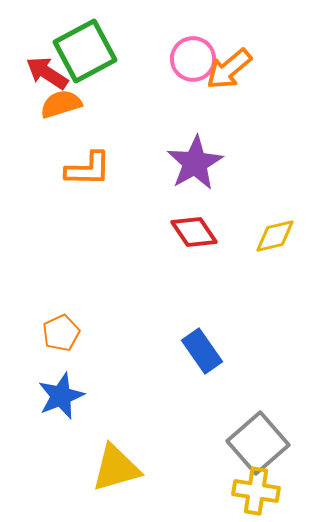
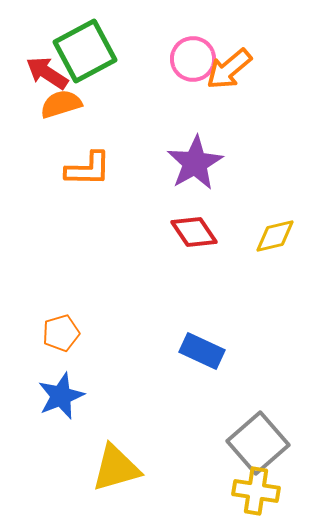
orange pentagon: rotated 9 degrees clockwise
blue rectangle: rotated 30 degrees counterclockwise
